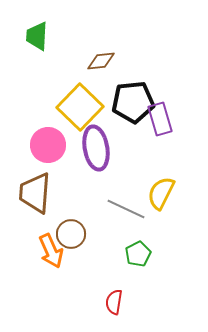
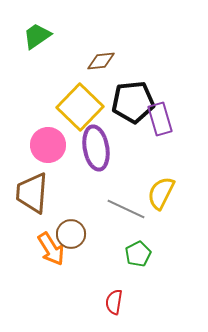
green trapezoid: rotated 52 degrees clockwise
brown trapezoid: moved 3 px left
orange arrow: moved 2 px up; rotated 8 degrees counterclockwise
